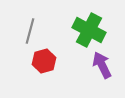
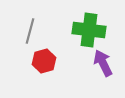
green cross: rotated 20 degrees counterclockwise
purple arrow: moved 1 px right, 2 px up
